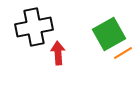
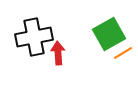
black cross: moved 10 px down
